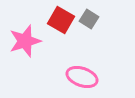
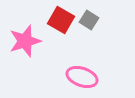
gray square: moved 1 px down
